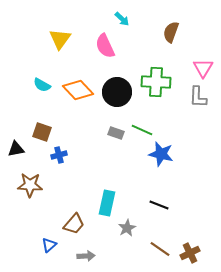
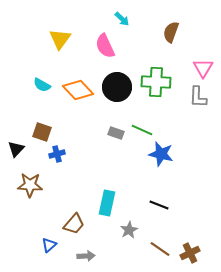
black circle: moved 5 px up
black triangle: rotated 36 degrees counterclockwise
blue cross: moved 2 px left, 1 px up
gray star: moved 2 px right, 2 px down
